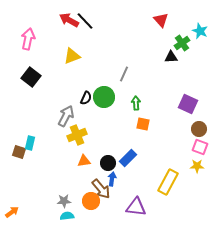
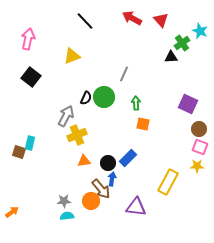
red arrow: moved 63 px right, 2 px up
